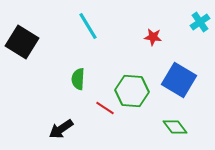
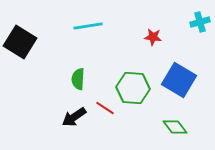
cyan cross: rotated 18 degrees clockwise
cyan line: rotated 68 degrees counterclockwise
black square: moved 2 px left
green hexagon: moved 1 px right, 3 px up
black arrow: moved 13 px right, 12 px up
